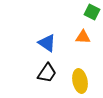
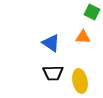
blue triangle: moved 4 px right
black trapezoid: moved 6 px right; rotated 55 degrees clockwise
